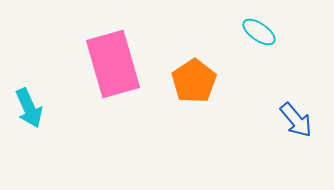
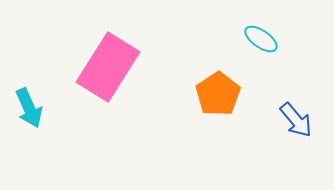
cyan ellipse: moved 2 px right, 7 px down
pink rectangle: moved 5 px left, 3 px down; rotated 48 degrees clockwise
orange pentagon: moved 24 px right, 13 px down
